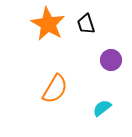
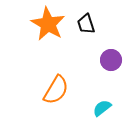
orange semicircle: moved 1 px right, 1 px down
